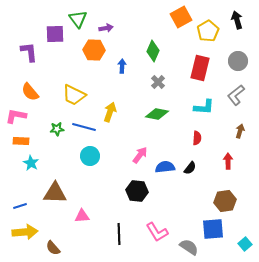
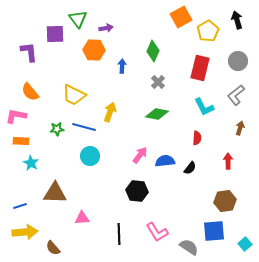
cyan L-shape at (204, 107): rotated 60 degrees clockwise
brown arrow at (240, 131): moved 3 px up
blue semicircle at (165, 167): moved 6 px up
pink triangle at (82, 216): moved 2 px down
blue square at (213, 229): moved 1 px right, 2 px down
